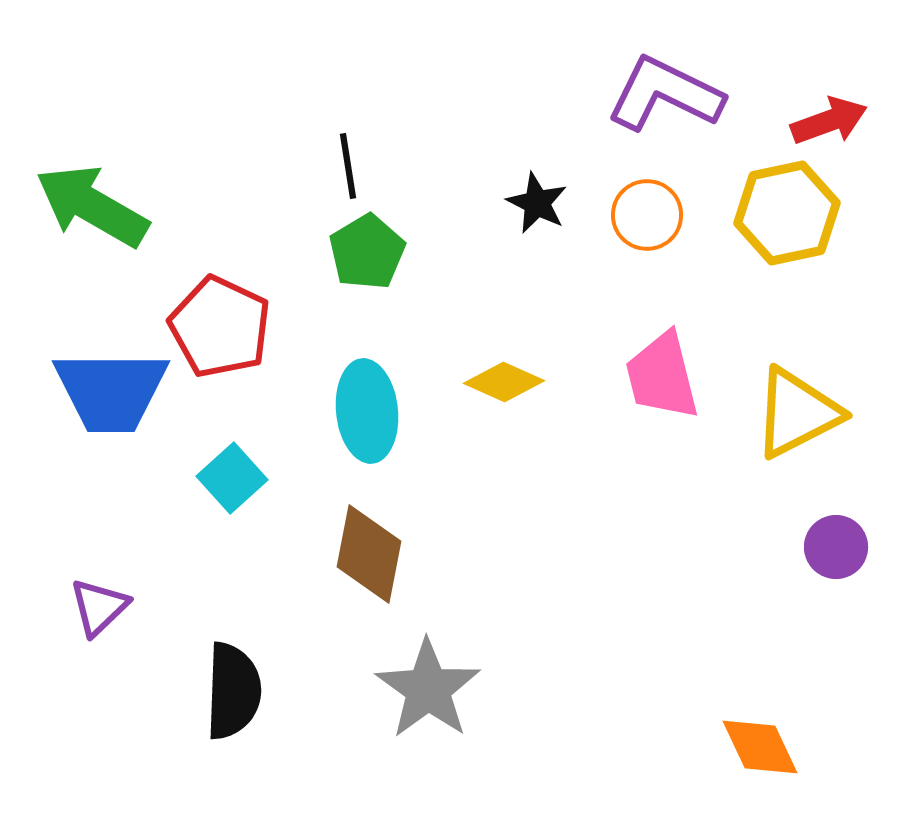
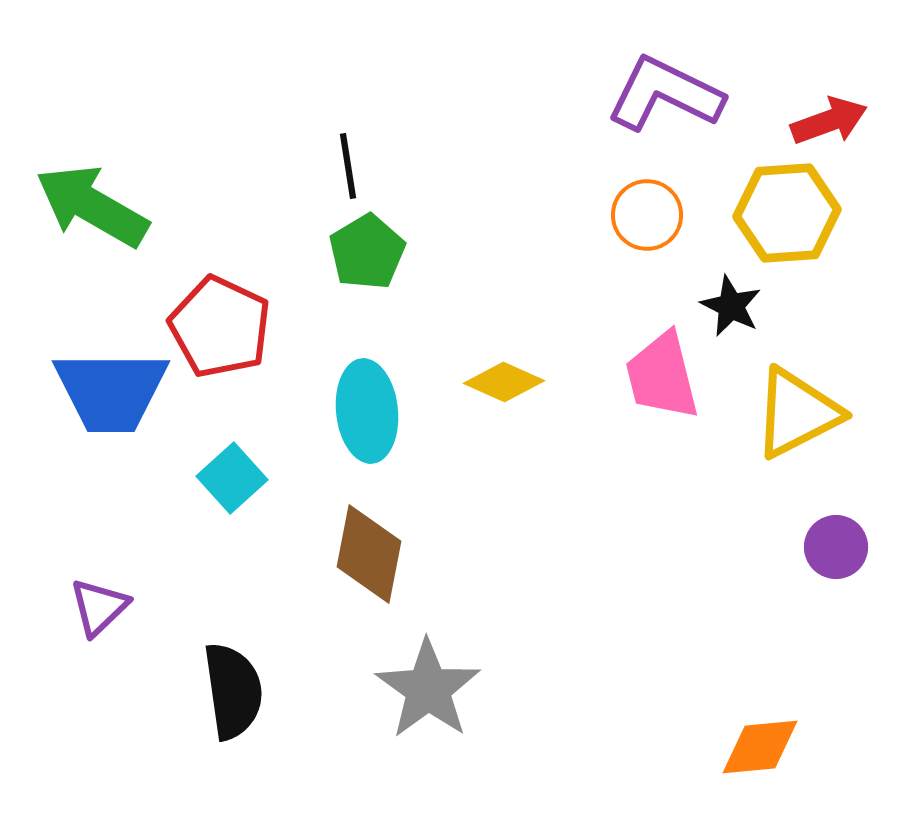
black star: moved 194 px right, 103 px down
yellow hexagon: rotated 8 degrees clockwise
black semicircle: rotated 10 degrees counterclockwise
orange diamond: rotated 70 degrees counterclockwise
